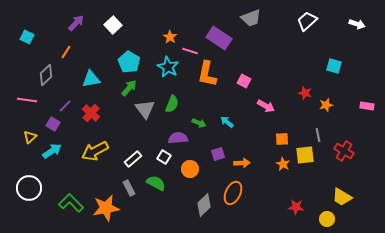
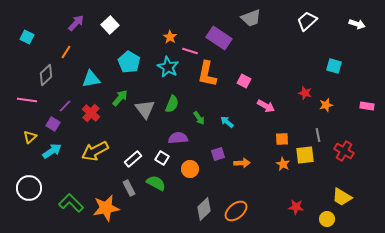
white square at (113, 25): moved 3 px left
green arrow at (129, 88): moved 9 px left, 10 px down
green arrow at (199, 123): moved 5 px up; rotated 32 degrees clockwise
white square at (164, 157): moved 2 px left, 1 px down
orange ellipse at (233, 193): moved 3 px right, 18 px down; rotated 25 degrees clockwise
gray diamond at (204, 205): moved 4 px down
